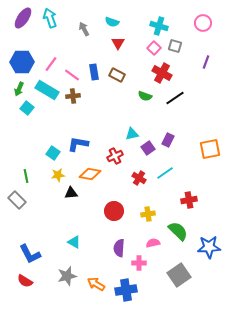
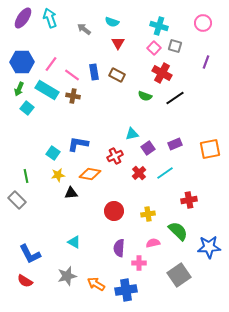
gray arrow at (84, 29): rotated 24 degrees counterclockwise
brown cross at (73, 96): rotated 16 degrees clockwise
purple rectangle at (168, 140): moved 7 px right, 4 px down; rotated 40 degrees clockwise
red cross at (139, 178): moved 5 px up; rotated 16 degrees clockwise
